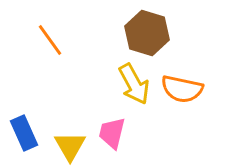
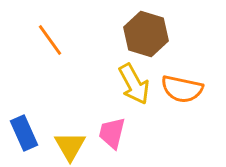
brown hexagon: moved 1 px left, 1 px down
